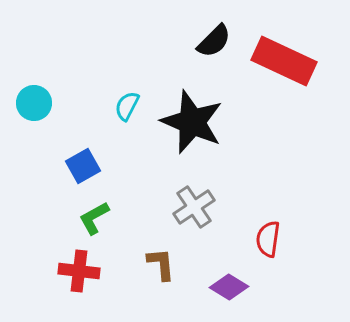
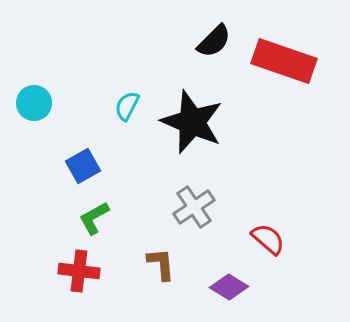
red rectangle: rotated 6 degrees counterclockwise
red semicircle: rotated 123 degrees clockwise
